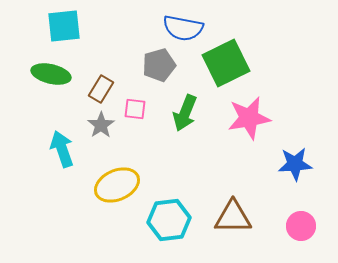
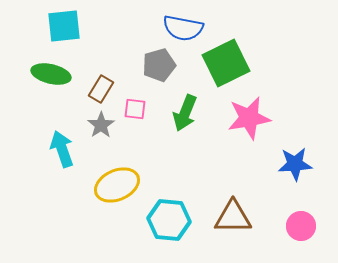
cyan hexagon: rotated 12 degrees clockwise
